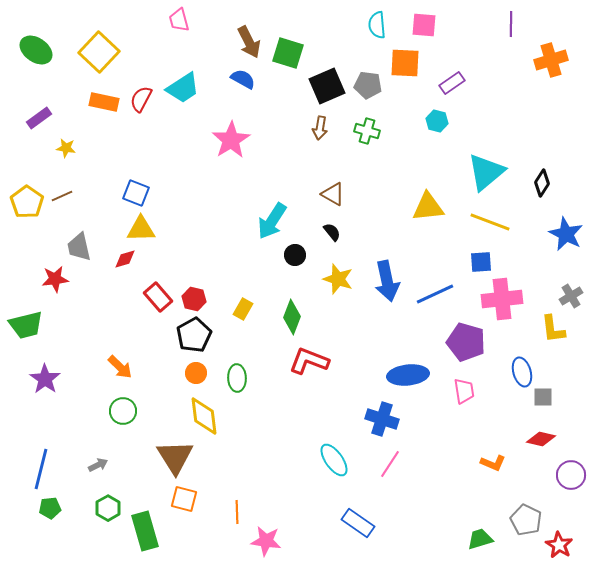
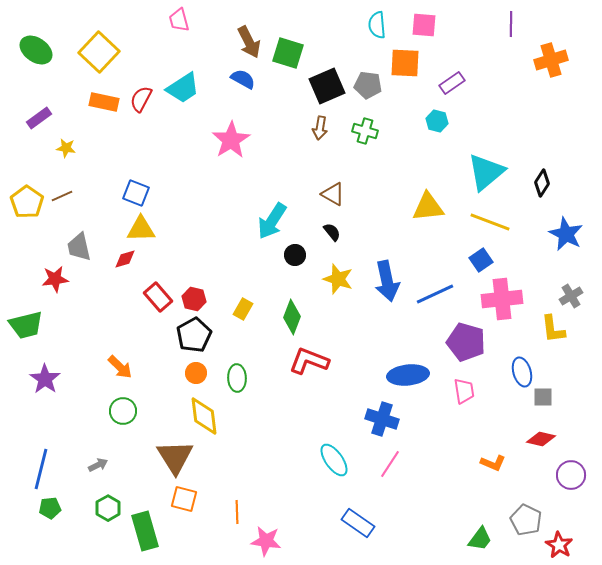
green cross at (367, 131): moved 2 px left
blue square at (481, 262): moved 2 px up; rotated 30 degrees counterclockwise
green trapezoid at (480, 539): rotated 144 degrees clockwise
